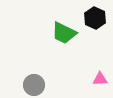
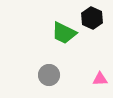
black hexagon: moved 3 px left
gray circle: moved 15 px right, 10 px up
